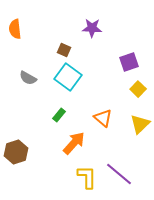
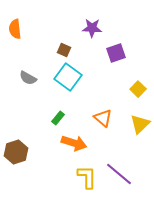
purple square: moved 13 px left, 9 px up
green rectangle: moved 1 px left, 3 px down
orange arrow: rotated 65 degrees clockwise
